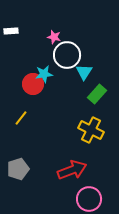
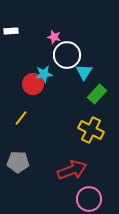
gray pentagon: moved 7 px up; rotated 20 degrees clockwise
